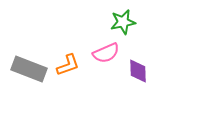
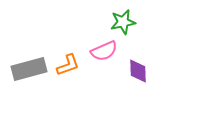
pink semicircle: moved 2 px left, 2 px up
gray rectangle: rotated 36 degrees counterclockwise
